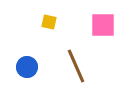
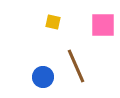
yellow square: moved 4 px right
blue circle: moved 16 px right, 10 px down
